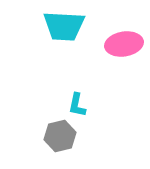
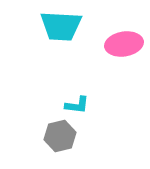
cyan trapezoid: moved 3 px left
cyan L-shape: rotated 95 degrees counterclockwise
